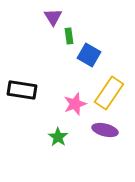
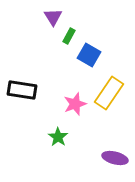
green rectangle: rotated 35 degrees clockwise
purple ellipse: moved 10 px right, 28 px down
